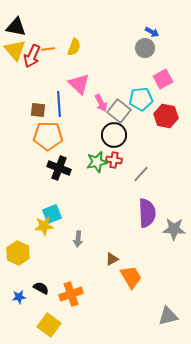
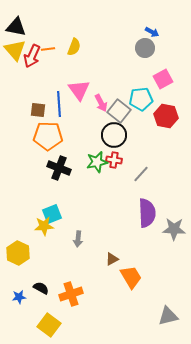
pink triangle: moved 6 px down; rotated 10 degrees clockwise
